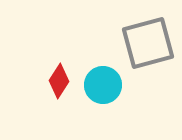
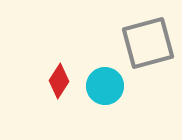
cyan circle: moved 2 px right, 1 px down
